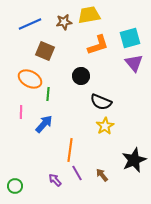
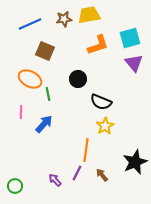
brown star: moved 3 px up
black circle: moved 3 px left, 3 px down
green line: rotated 16 degrees counterclockwise
orange line: moved 16 px right
black star: moved 1 px right, 2 px down
purple line: rotated 56 degrees clockwise
